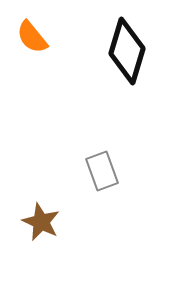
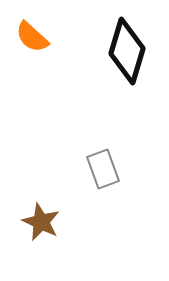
orange semicircle: rotated 9 degrees counterclockwise
gray rectangle: moved 1 px right, 2 px up
